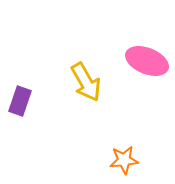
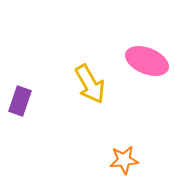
yellow arrow: moved 4 px right, 2 px down
